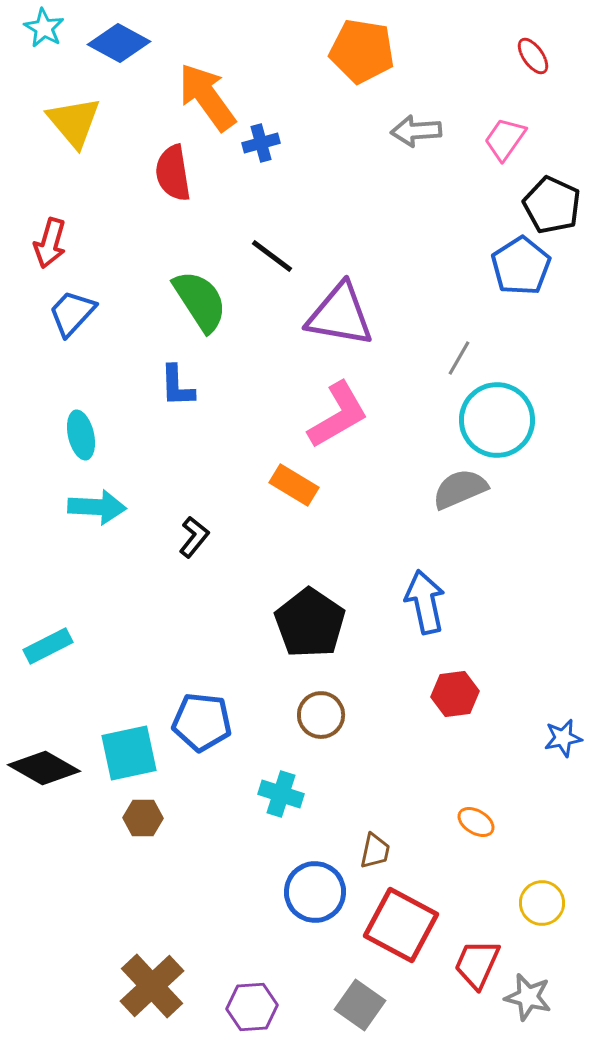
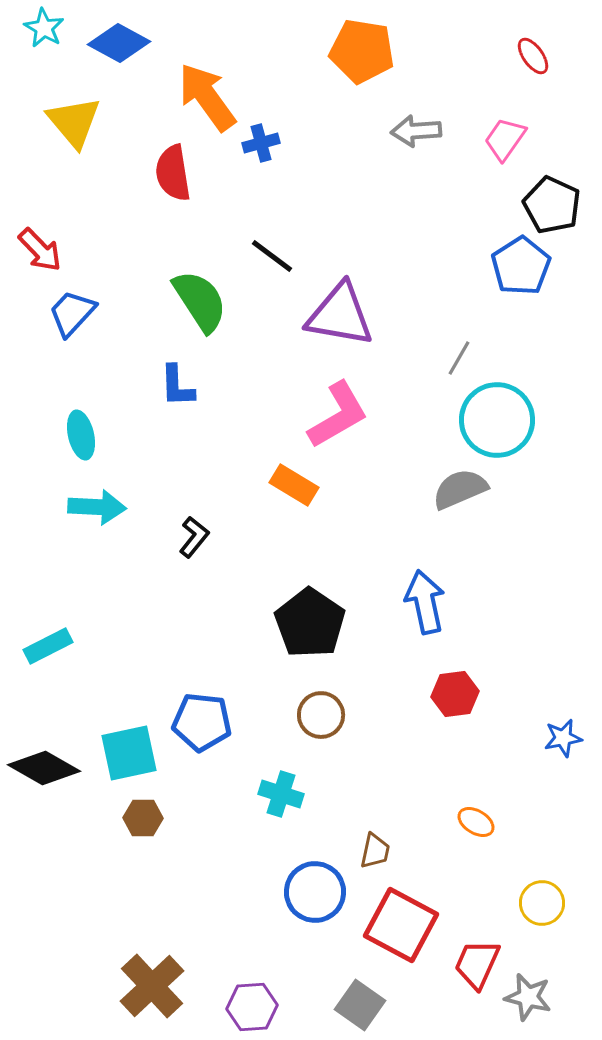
red arrow at (50, 243): moved 10 px left, 7 px down; rotated 60 degrees counterclockwise
